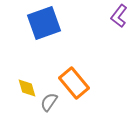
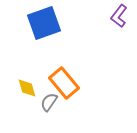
orange rectangle: moved 10 px left
